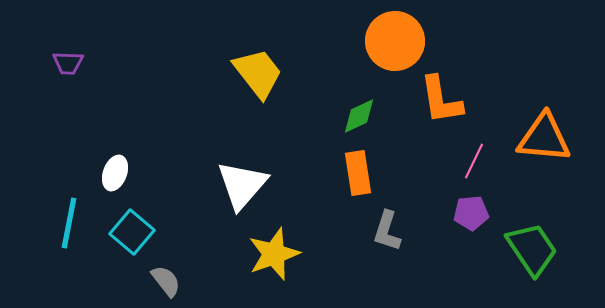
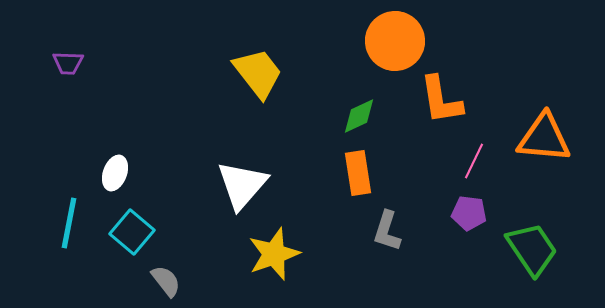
purple pentagon: moved 2 px left; rotated 12 degrees clockwise
